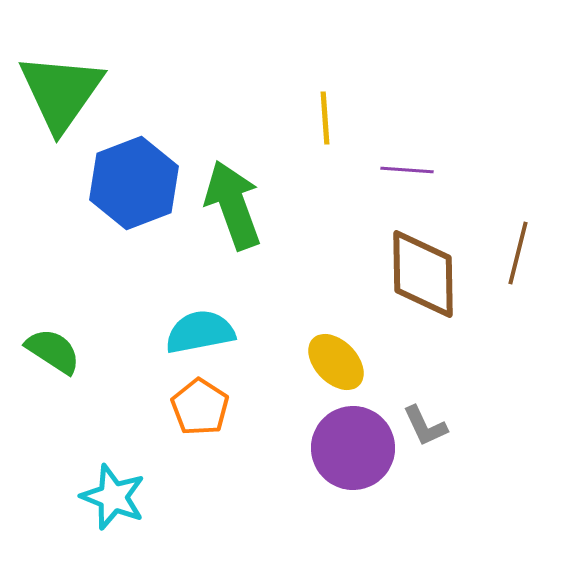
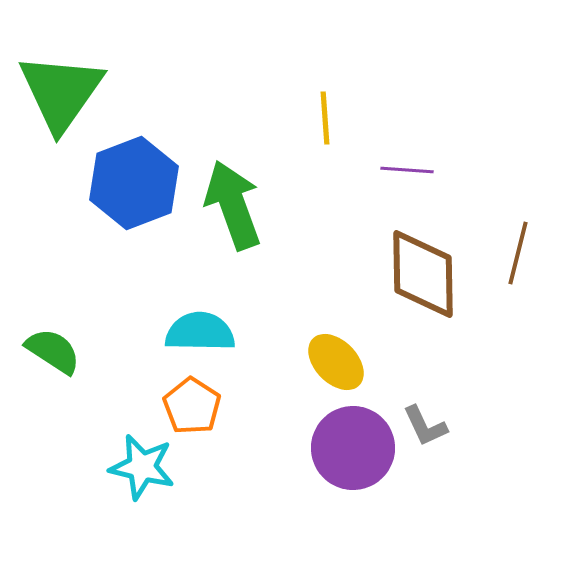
cyan semicircle: rotated 12 degrees clockwise
orange pentagon: moved 8 px left, 1 px up
cyan star: moved 29 px right, 30 px up; rotated 8 degrees counterclockwise
